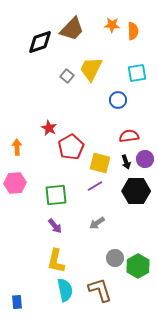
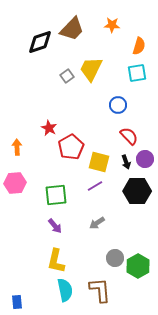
orange semicircle: moved 6 px right, 15 px down; rotated 18 degrees clockwise
gray square: rotated 16 degrees clockwise
blue circle: moved 5 px down
red semicircle: rotated 54 degrees clockwise
yellow square: moved 1 px left, 1 px up
black hexagon: moved 1 px right
brown L-shape: rotated 12 degrees clockwise
